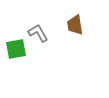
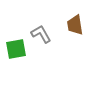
gray L-shape: moved 3 px right, 1 px down
